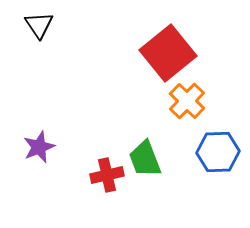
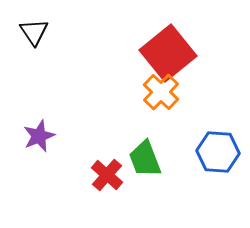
black triangle: moved 5 px left, 7 px down
orange cross: moved 26 px left, 9 px up
purple star: moved 11 px up
blue hexagon: rotated 6 degrees clockwise
red cross: rotated 36 degrees counterclockwise
